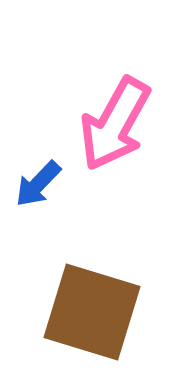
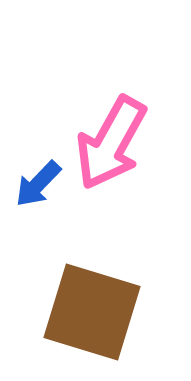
pink arrow: moved 4 px left, 19 px down
